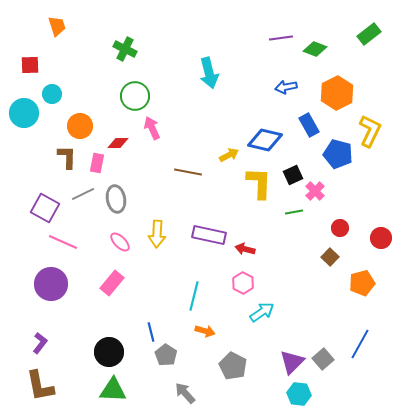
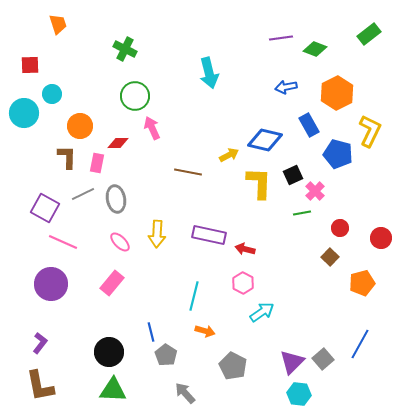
orange trapezoid at (57, 26): moved 1 px right, 2 px up
green line at (294, 212): moved 8 px right, 1 px down
